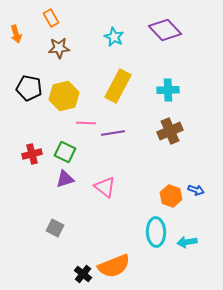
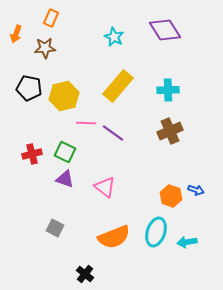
orange rectangle: rotated 54 degrees clockwise
purple diamond: rotated 12 degrees clockwise
orange arrow: rotated 36 degrees clockwise
brown star: moved 14 px left
yellow rectangle: rotated 12 degrees clockwise
purple line: rotated 45 degrees clockwise
purple triangle: rotated 36 degrees clockwise
cyan ellipse: rotated 20 degrees clockwise
orange semicircle: moved 29 px up
black cross: moved 2 px right
